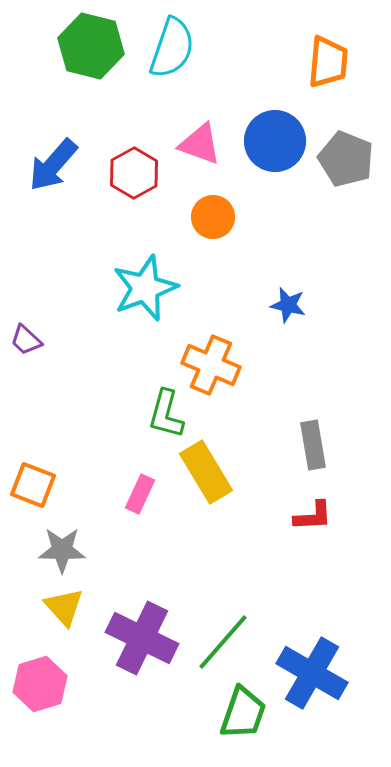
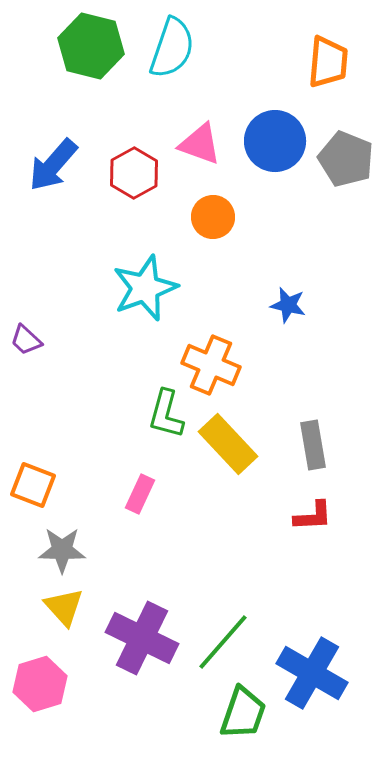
yellow rectangle: moved 22 px right, 28 px up; rotated 12 degrees counterclockwise
